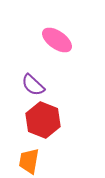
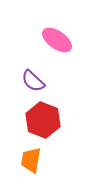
purple semicircle: moved 4 px up
orange trapezoid: moved 2 px right, 1 px up
